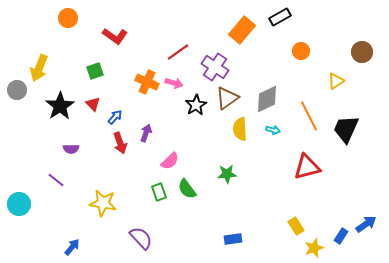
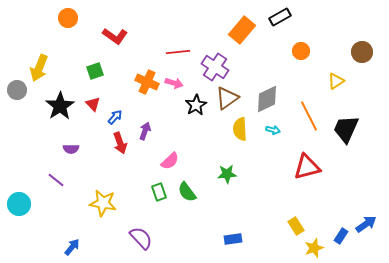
red line at (178, 52): rotated 30 degrees clockwise
purple arrow at (146, 133): moved 1 px left, 2 px up
green semicircle at (187, 189): moved 3 px down
